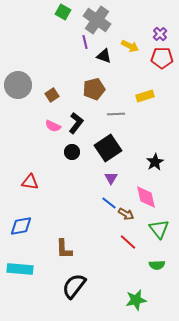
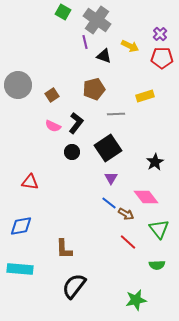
pink diamond: rotated 25 degrees counterclockwise
